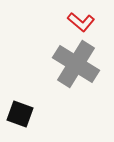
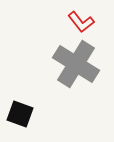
red L-shape: rotated 12 degrees clockwise
